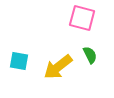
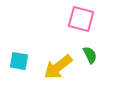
pink square: moved 1 px left, 1 px down
